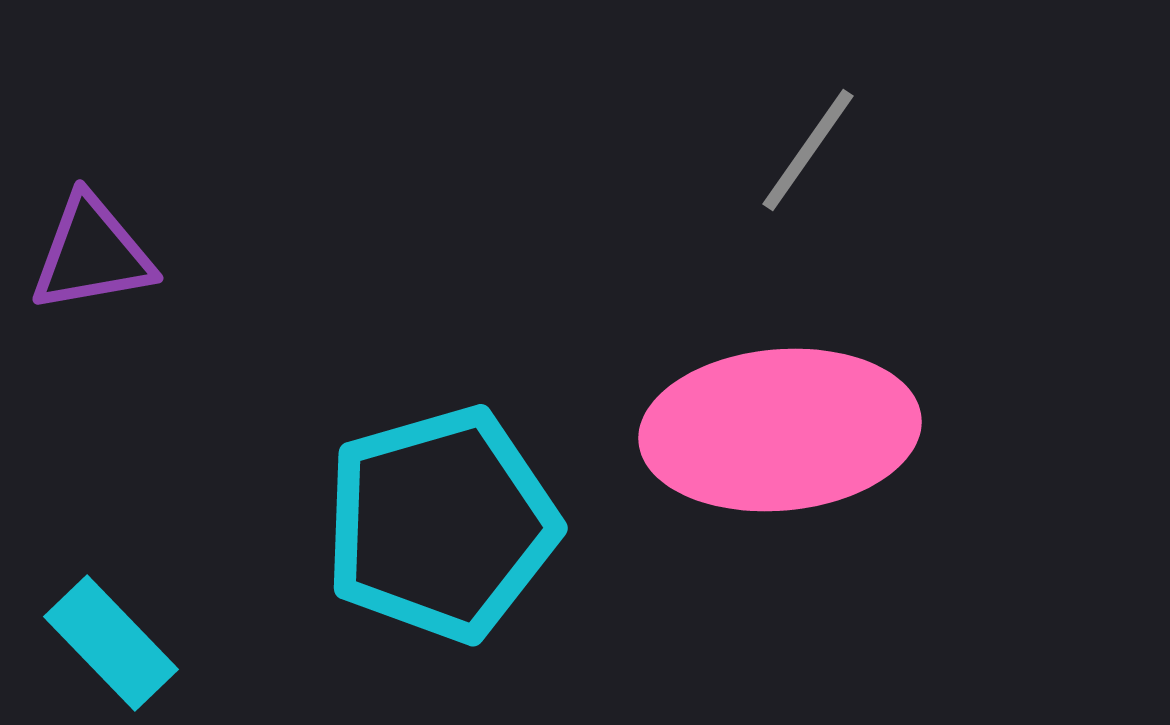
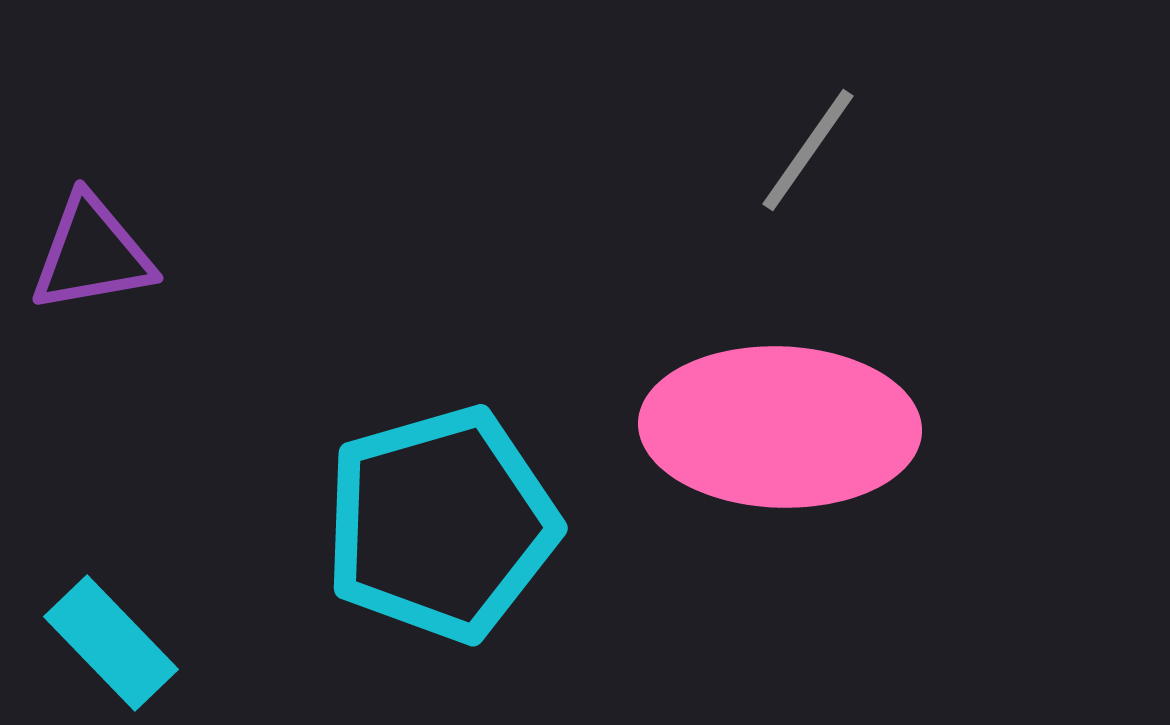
pink ellipse: moved 3 px up; rotated 7 degrees clockwise
